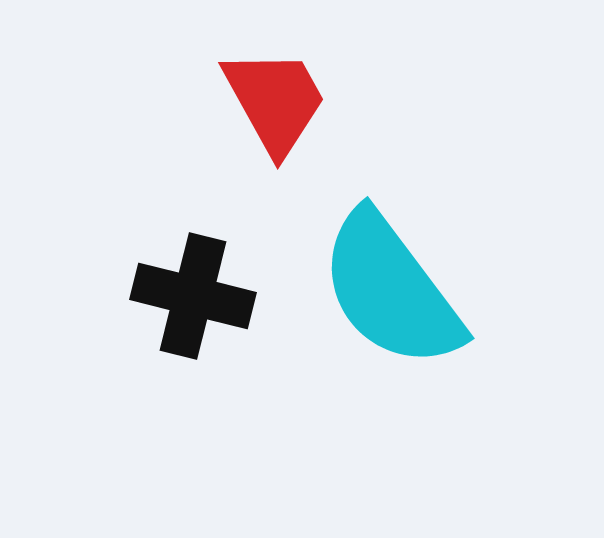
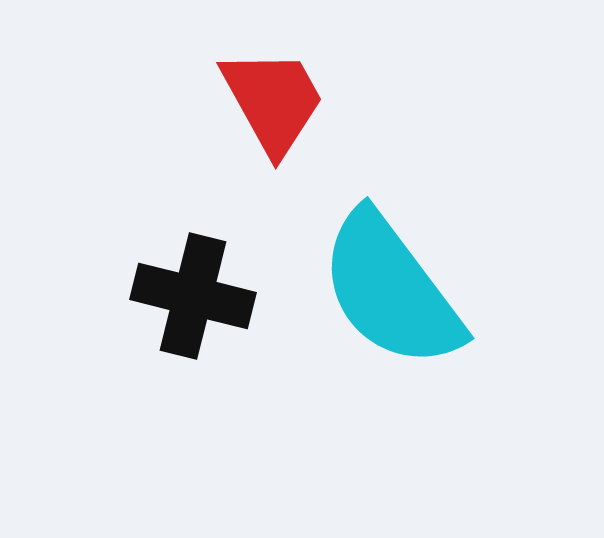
red trapezoid: moved 2 px left
